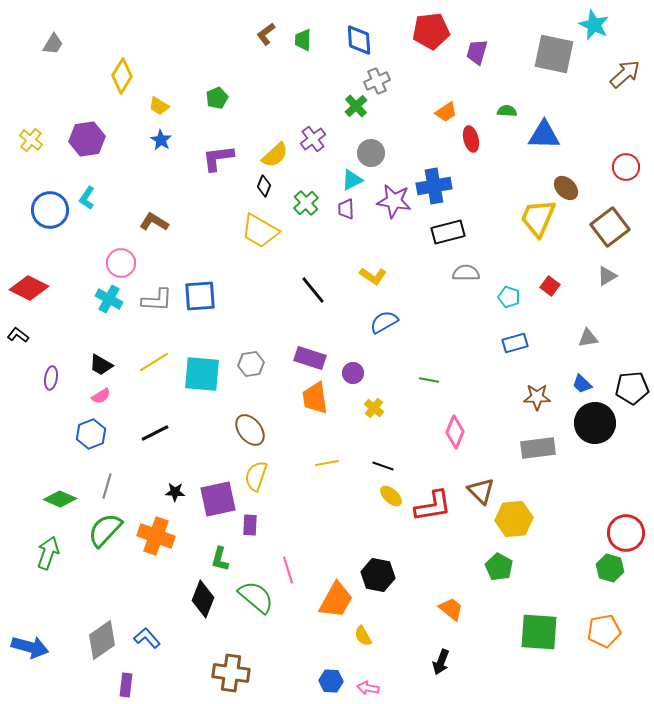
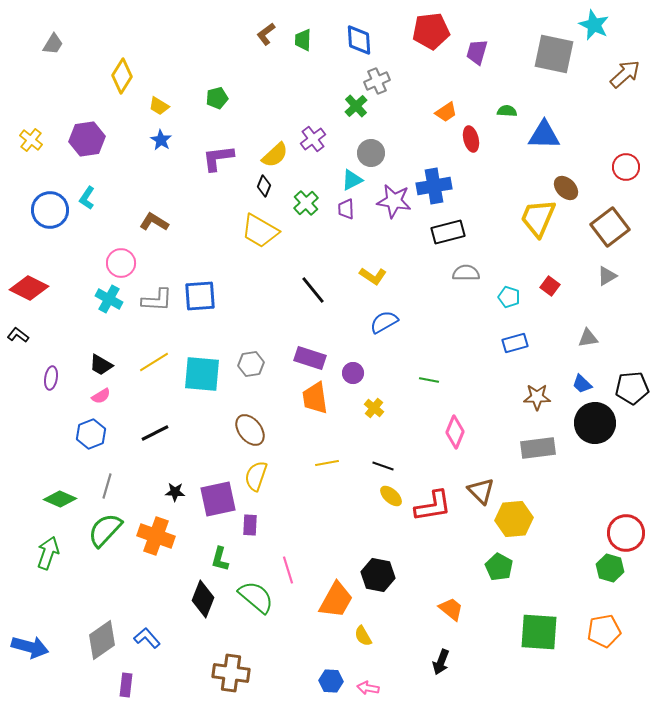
green pentagon at (217, 98): rotated 10 degrees clockwise
